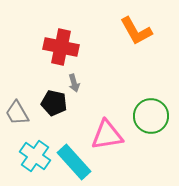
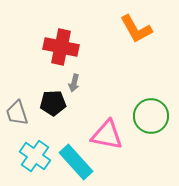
orange L-shape: moved 2 px up
gray arrow: rotated 30 degrees clockwise
black pentagon: moved 1 px left; rotated 15 degrees counterclockwise
gray trapezoid: rotated 12 degrees clockwise
pink triangle: rotated 20 degrees clockwise
cyan rectangle: moved 2 px right
